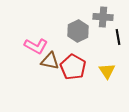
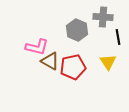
gray hexagon: moved 1 px left, 1 px up; rotated 10 degrees counterclockwise
pink L-shape: moved 1 px right, 1 px down; rotated 15 degrees counterclockwise
brown triangle: rotated 18 degrees clockwise
red pentagon: rotated 30 degrees clockwise
yellow triangle: moved 1 px right, 9 px up
